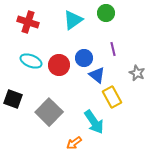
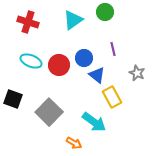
green circle: moved 1 px left, 1 px up
cyan arrow: rotated 20 degrees counterclockwise
orange arrow: rotated 112 degrees counterclockwise
